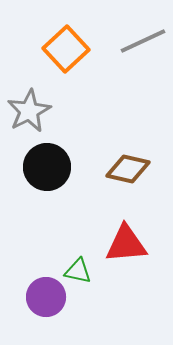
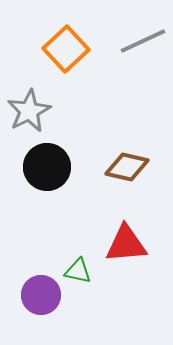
brown diamond: moved 1 px left, 2 px up
purple circle: moved 5 px left, 2 px up
